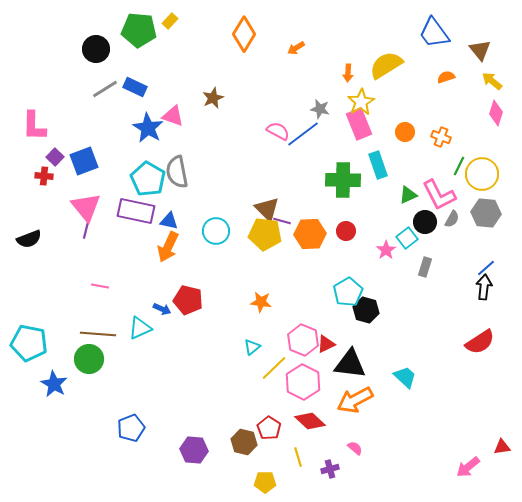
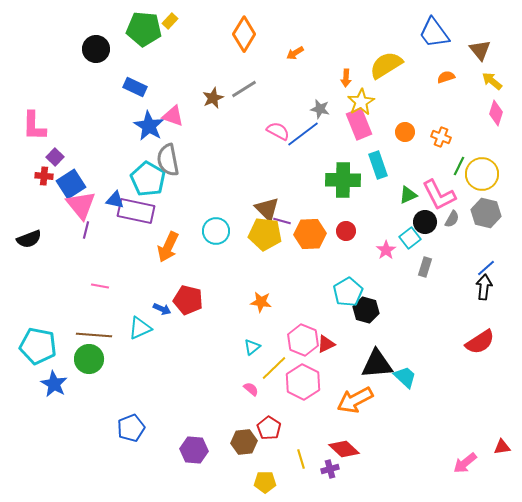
green pentagon at (139, 30): moved 5 px right, 1 px up
orange arrow at (296, 48): moved 1 px left, 5 px down
orange arrow at (348, 73): moved 2 px left, 5 px down
gray line at (105, 89): moved 139 px right
blue star at (148, 128): moved 1 px right, 2 px up
blue square at (84, 161): moved 13 px left, 23 px down; rotated 12 degrees counterclockwise
gray semicircle at (177, 172): moved 9 px left, 12 px up
pink triangle at (86, 207): moved 5 px left, 2 px up
gray hexagon at (486, 213): rotated 8 degrees clockwise
blue triangle at (169, 221): moved 54 px left, 21 px up
cyan square at (407, 238): moved 3 px right
brown line at (98, 334): moved 4 px left, 1 px down
cyan pentagon at (29, 343): moved 9 px right, 3 px down
black triangle at (350, 364): moved 27 px right; rotated 12 degrees counterclockwise
red diamond at (310, 421): moved 34 px right, 28 px down
brown hexagon at (244, 442): rotated 20 degrees counterclockwise
pink semicircle at (355, 448): moved 104 px left, 59 px up
yellow line at (298, 457): moved 3 px right, 2 px down
pink arrow at (468, 467): moved 3 px left, 4 px up
